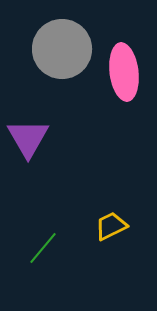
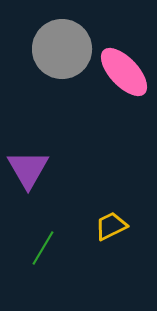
pink ellipse: rotated 36 degrees counterclockwise
purple triangle: moved 31 px down
green line: rotated 9 degrees counterclockwise
